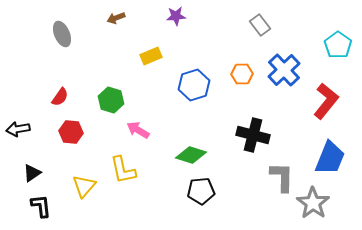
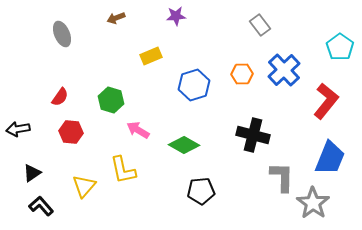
cyan pentagon: moved 2 px right, 2 px down
green diamond: moved 7 px left, 10 px up; rotated 12 degrees clockwise
black L-shape: rotated 35 degrees counterclockwise
